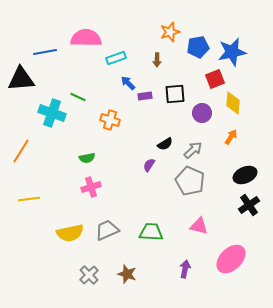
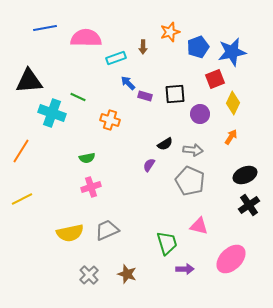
blue pentagon: rotated 10 degrees counterclockwise
blue line: moved 24 px up
brown arrow: moved 14 px left, 13 px up
black triangle: moved 8 px right, 2 px down
purple rectangle: rotated 24 degrees clockwise
yellow diamond: rotated 20 degrees clockwise
purple circle: moved 2 px left, 1 px down
gray arrow: rotated 48 degrees clockwise
yellow line: moved 7 px left; rotated 20 degrees counterclockwise
green trapezoid: moved 16 px right, 11 px down; rotated 70 degrees clockwise
purple arrow: rotated 78 degrees clockwise
